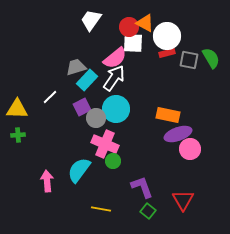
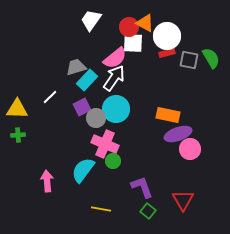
cyan semicircle: moved 4 px right
